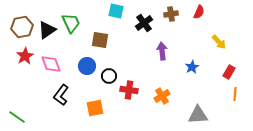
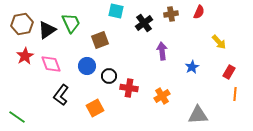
brown hexagon: moved 3 px up
brown square: rotated 30 degrees counterclockwise
red cross: moved 2 px up
orange square: rotated 18 degrees counterclockwise
